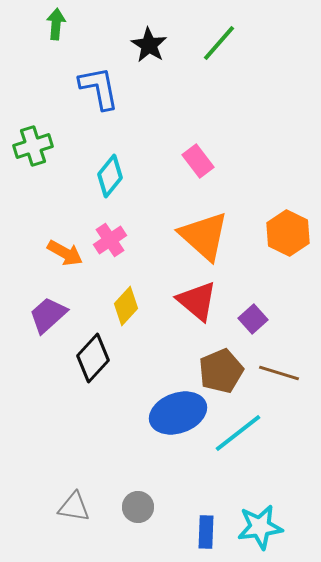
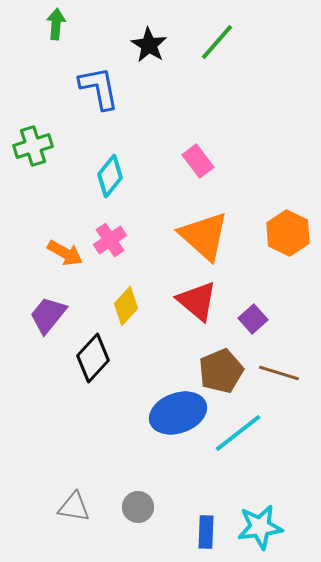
green line: moved 2 px left, 1 px up
purple trapezoid: rotated 9 degrees counterclockwise
